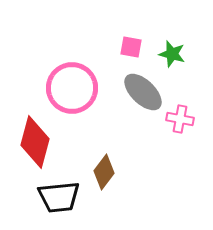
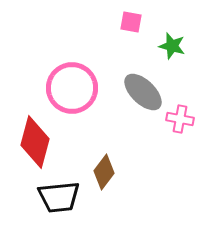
pink square: moved 25 px up
green star: moved 8 px up
